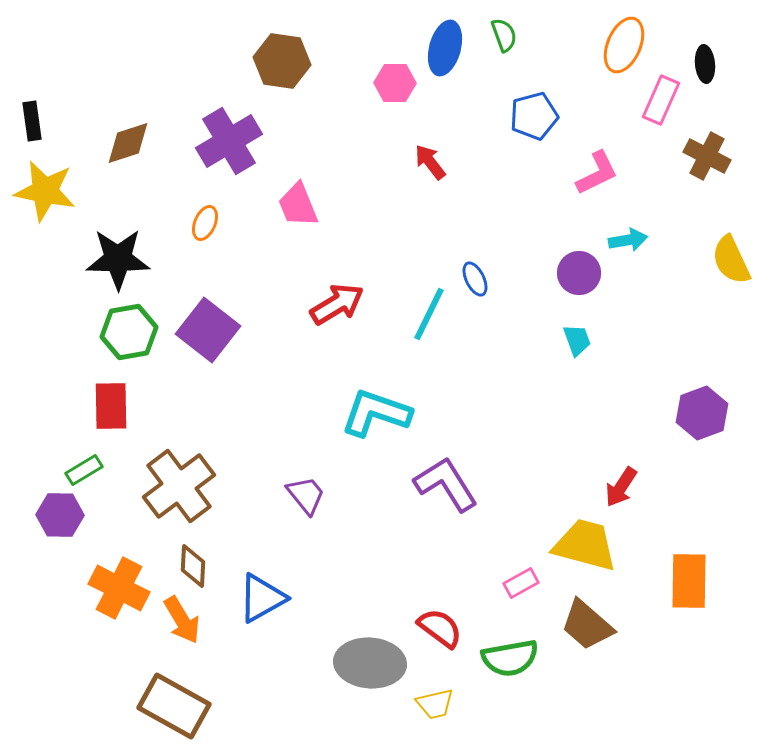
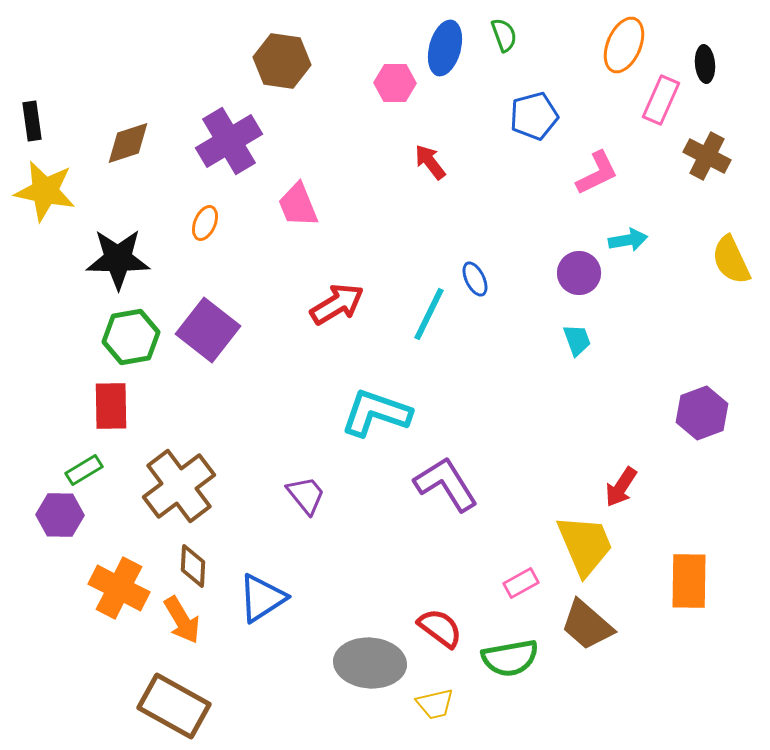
green hexagon at (129, 332): moved 2 px right, 5 px down
yellow trapezoid at (585, 545): rotated 52 degrees clockwise
blue triangle at (262, 598): rotated 4 degrees counterclockwise
